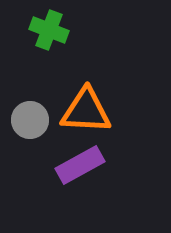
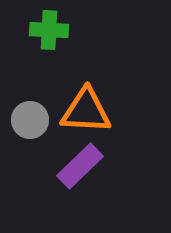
green cross: rotated 18 degrees counterclockwise
purple rectangle: moved 1 px down; rotated 15 degrees counterclockwise
